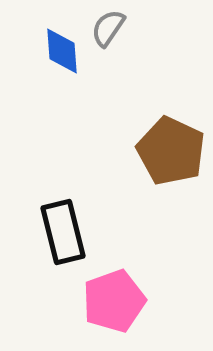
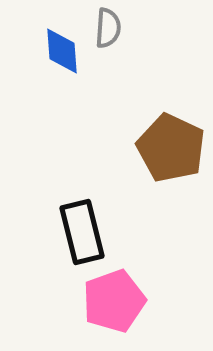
gray semicircle: rotated 150 degrees clockwise
brown pentagon: moved 3 px up
black rectangle: moved 19 px right
